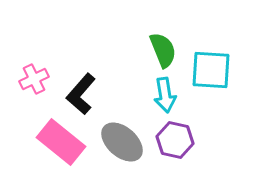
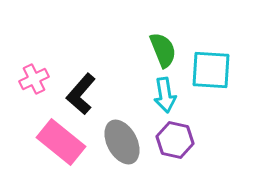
gray ellipse: rotated 21 degrees clockwise
